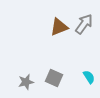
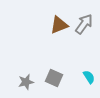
brown triangle: moved 2 px up
